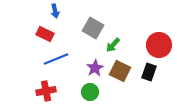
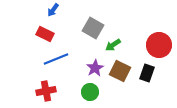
blue arrow: moved 2 px left, 1 px up; rotated 48 degrees clockwise
green arrow: rotated 14 degrees clockwise
black rectangle: moved 2 px left, 1 px down
